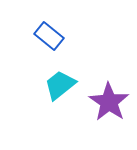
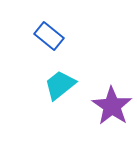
purple star: moved 3 px right, 4 px down
